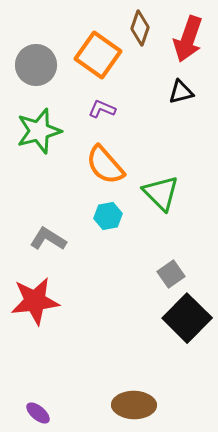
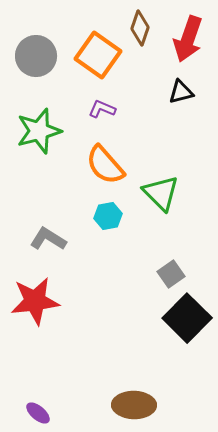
gray circle: moved 9 px up
